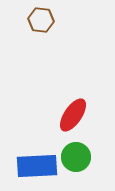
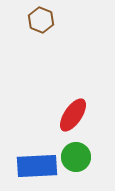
brown hexagon: rotated 15 degrees clockwise
